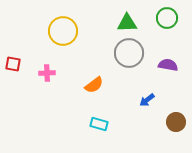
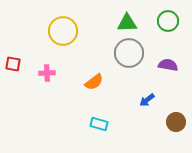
green circle: moved 1 px right, 3 px down
orange semicircle: moved 3 px up
